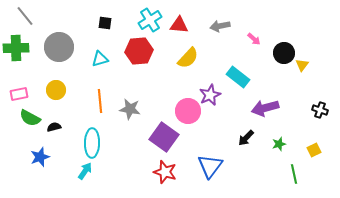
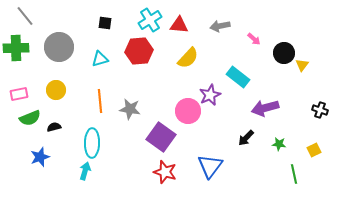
green semicircle: rotated 50 degrees counterclockwise
purple square: moved 3 px left
green star: rotated 24 degrees clockwise
cyan arrow: rotated 18 degrees counterclockwise
